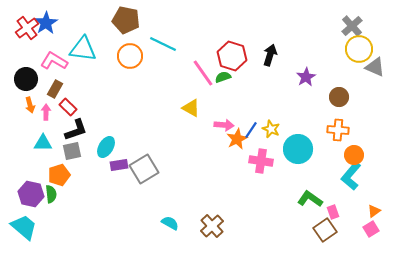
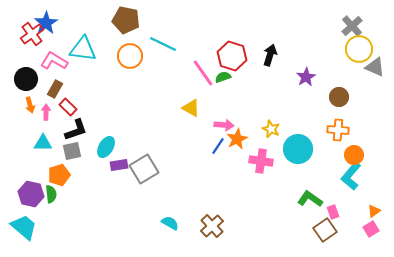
red cross at (27, 28): moved 5 px right, 6 px down
blue line at (251, 130): moved 33 px left, 16 px down
